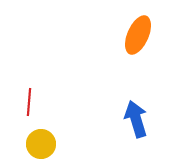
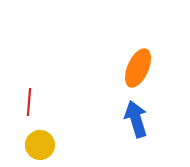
orange ellipse: moved 33 px down
yellow circle: moved 1 px left, 1 px down
